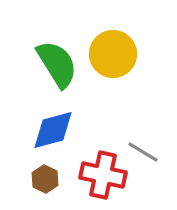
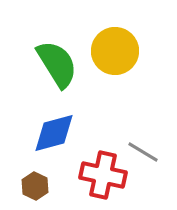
yellow circle: moved 2 px right, 3 px up
blue diamond: moved 1 px right, 3 px down
brown hexagon: moved 10 px left, 7 px down
